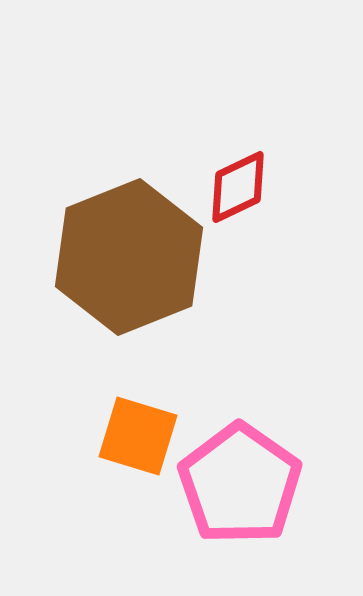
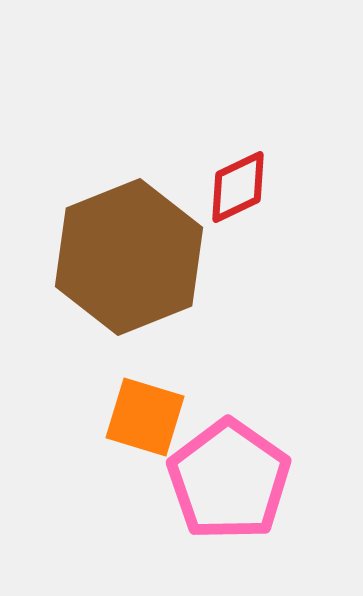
orange square: moved 7 px right, 19 px up
pink pentagon: moved 11 px left, 4 px up
